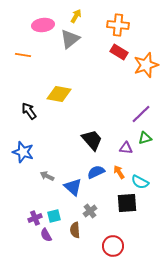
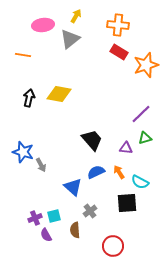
black arrow: moved 13 px up; rotated 48 degrees clockwise
gray arrow: moved 6 px left, 11 px up; rotated 144 degrees counterclockwise
